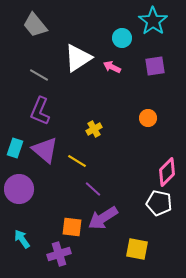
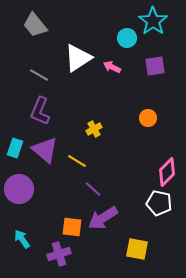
cyan circle: moved 5 px right
